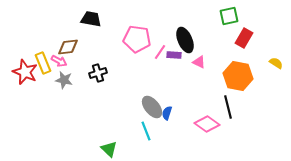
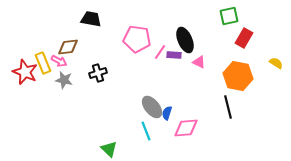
pink diamond: moved 21 px left, 4 px down; rotated 40 degrees counterclockwise
